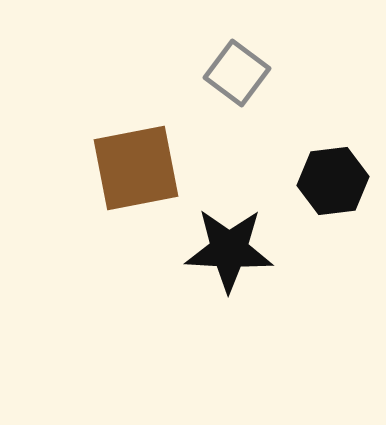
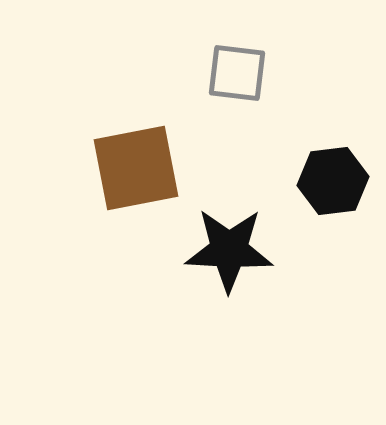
gray square: rotated 30 degrees counterclockwise
